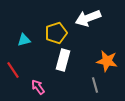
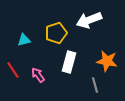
white arrow: moved 1 px right, 2 px down
white rectangle: moved 6 px right, 2 px down
pink arrow: moved 12 px up
